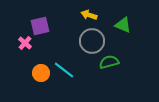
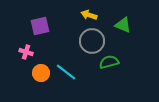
pink cross: moved 1 px right, 9 px down; rotated 24 degrees counterclockwise
cyan line: moved 2 px right, 2 px down
